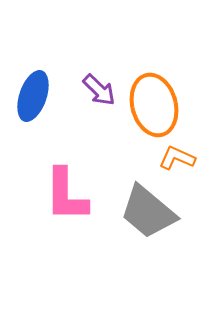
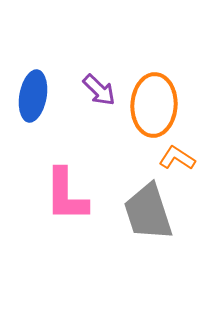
blue ellipse: rotated 9 degrees counterclockwise
orange ellipse: rotated 18 degrees clockwise
orange L-shape: rotated 9 degrees clockwise
gray trapezoid: rotated 32 degrees clockwise
